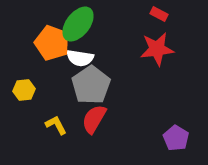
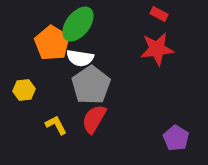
orange pentagon: rotated 12 degrees clockwise
